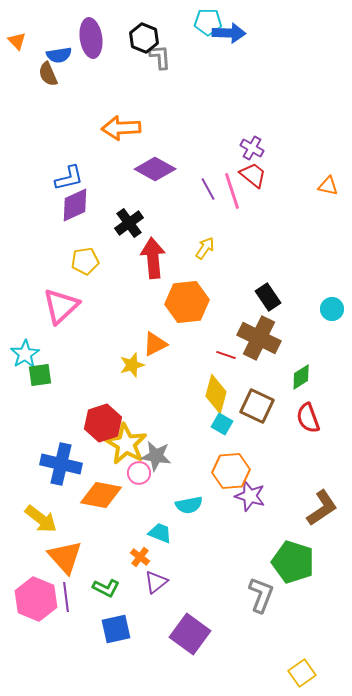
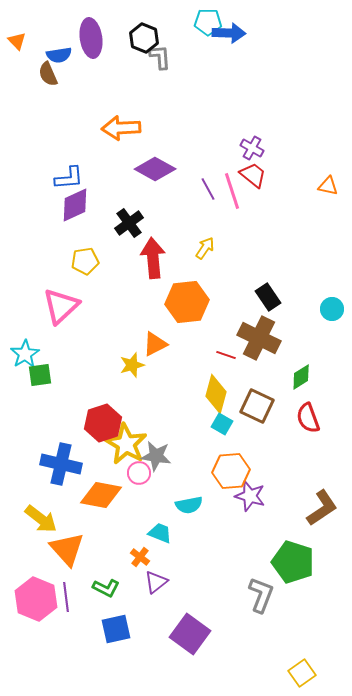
blue L-shape at (69, 178): rotated 8 degrees clockwise
orange triangle at (65, 557): moved 2 px right, 8 px up
